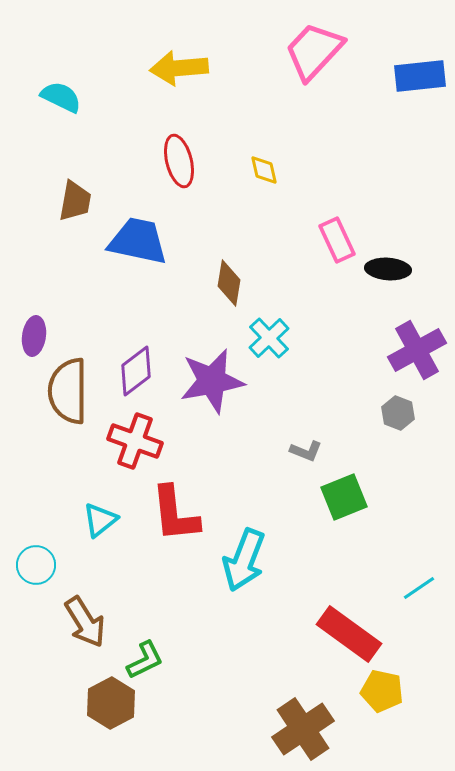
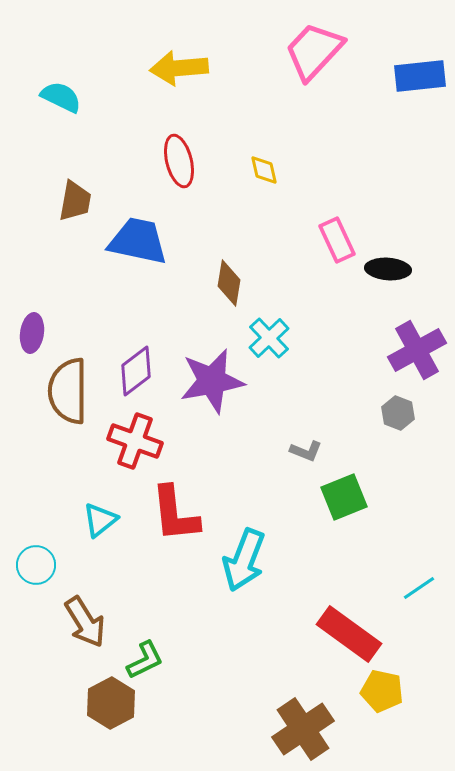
purple ellipse: moved 2 px left, 3 px up
